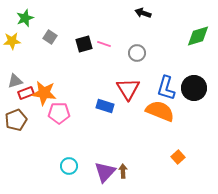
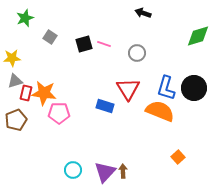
yellow star: moved 17 px down
red rectangle: rotated 56 degrees counterclockwise
cyan circle: moved 4 px right, 4 px down
